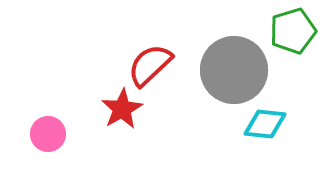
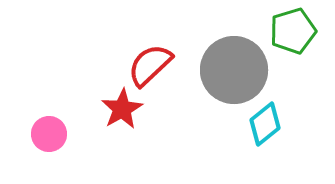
cyan diamond: rotated 45 degrees counterclockwise
pink circle: moved 1 px right
